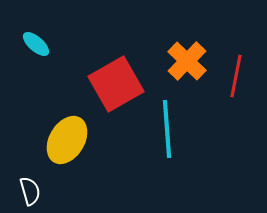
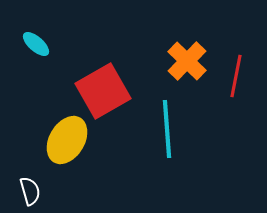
red square: moved 13 px left, 7 px down
